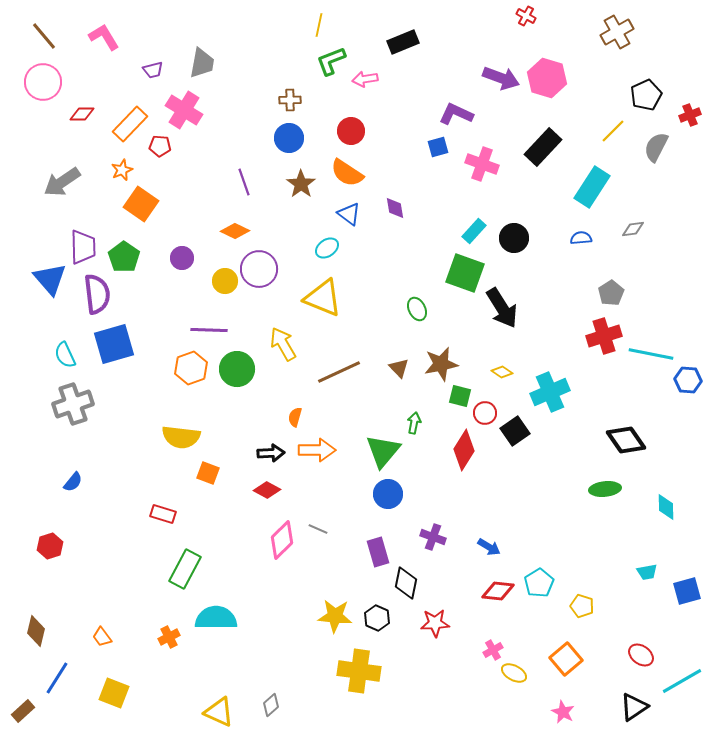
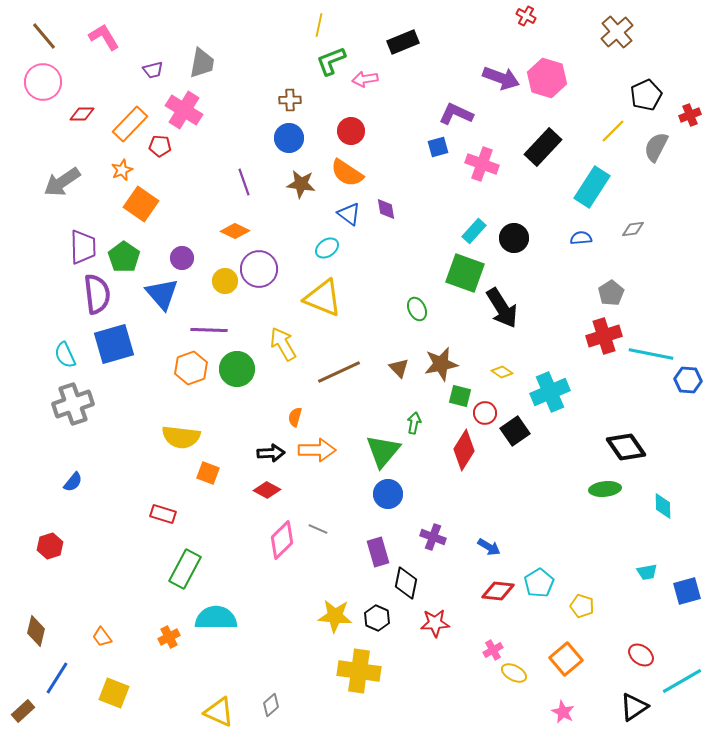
brown cross at (617, 32): rotated 12 degrees counterclockwise
brown star at (301, 184): rotated 28 degrees counterclockwise
purple diamond at (395, 208): moved 9 px left, 1 px down
blue triangle at (50, 279): moved 112 px right, 15 px down
black diamond at (626, 440): moved 7 px down
cyan diamond at (666, 507): moved 3 px left, 1 px up
